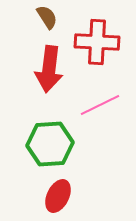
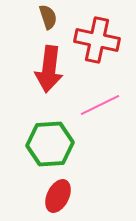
brown semicircle: moved 1 px right; rotated 15 degrees clockwise
red cross: moved 2 px up; rotated 9 degrees clockwise
